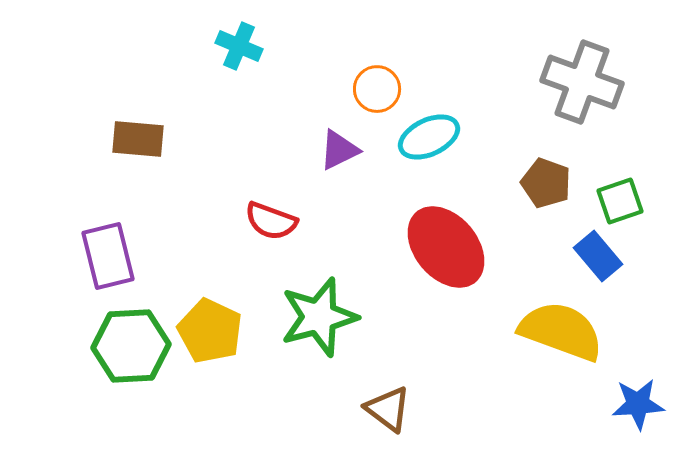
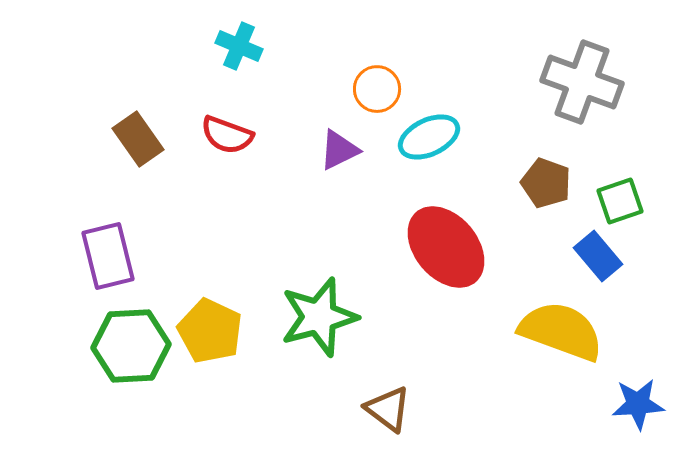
brown rectangle: rotated 50 degrees clockwise
red semicircle: moved 44 px left, 86 px up
